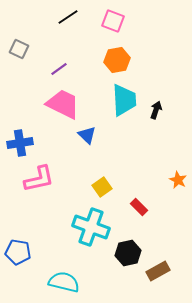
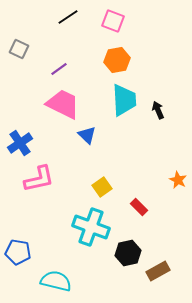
black arrow: moved 2 px right; rotated 42 degrees counterclockwise
blue cross: rotated 25 degrees counterclockwise
cyan semicircle: moved 8 px left, 1 px up
